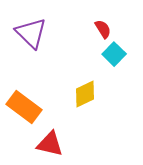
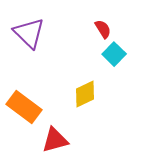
purple triangle: moved 2 px left
red triangle: moved 5 px right, 4 px up; rotated 28 degrees counterclockwise
